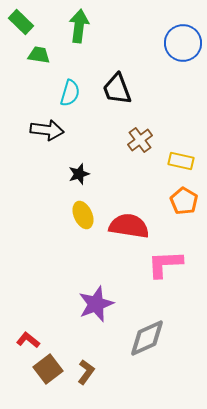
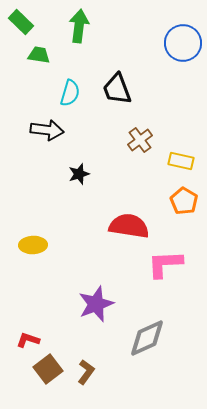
yellow ellipse: moved 50 px left, 30 px down; rotated 68 degrees counterclockwise
red L-shape: rotated 20 degrees counterclockwise
